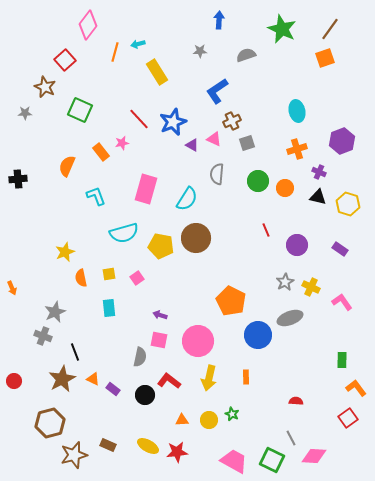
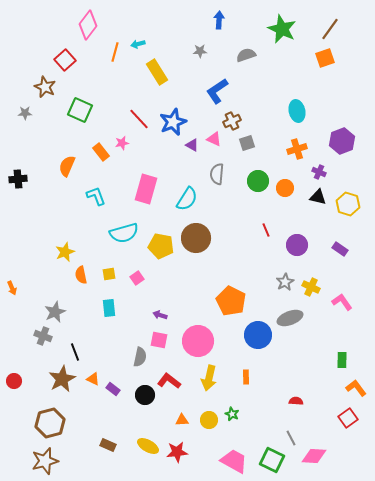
orange semicircle at (81, 278): moved 3 px up
brown star at (74, 455): moved 29 px left, 6 px down
